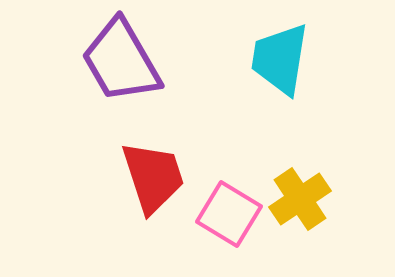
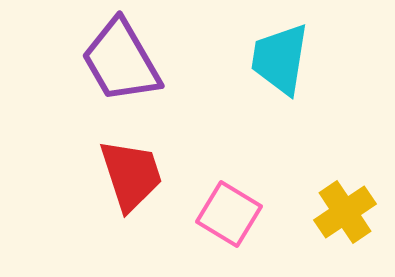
red trapezoid: moved 22 px left, 2 px up
yellow cross: moved 45 px right, 13 px down
